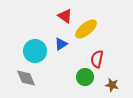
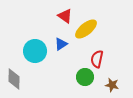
gray diamond: moved 12 px left, 1 px down; rotated 25 degrees clockwise
